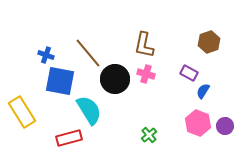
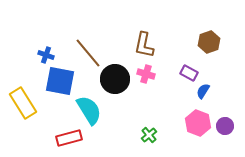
yellow rectangle: moved 1 px right, 9 px up
